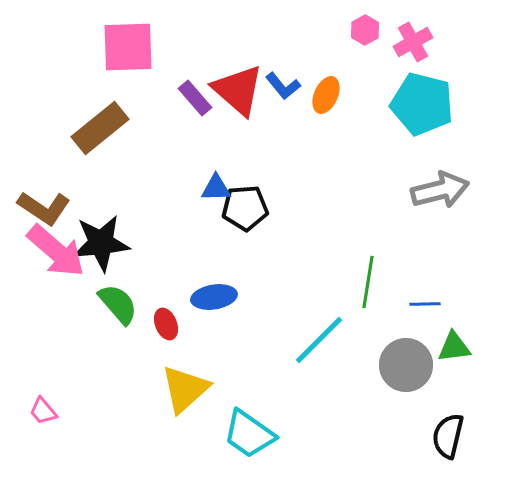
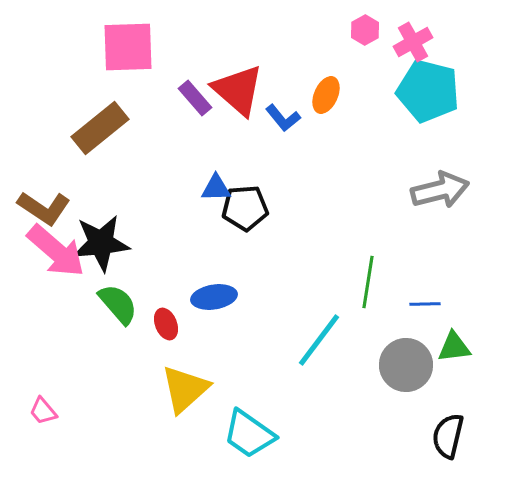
blue L-shape: moved 32 px down
cyan pentagon: moved 6 px right, 13 px up
cyan line: rotated 8 degrees counterclockwise
